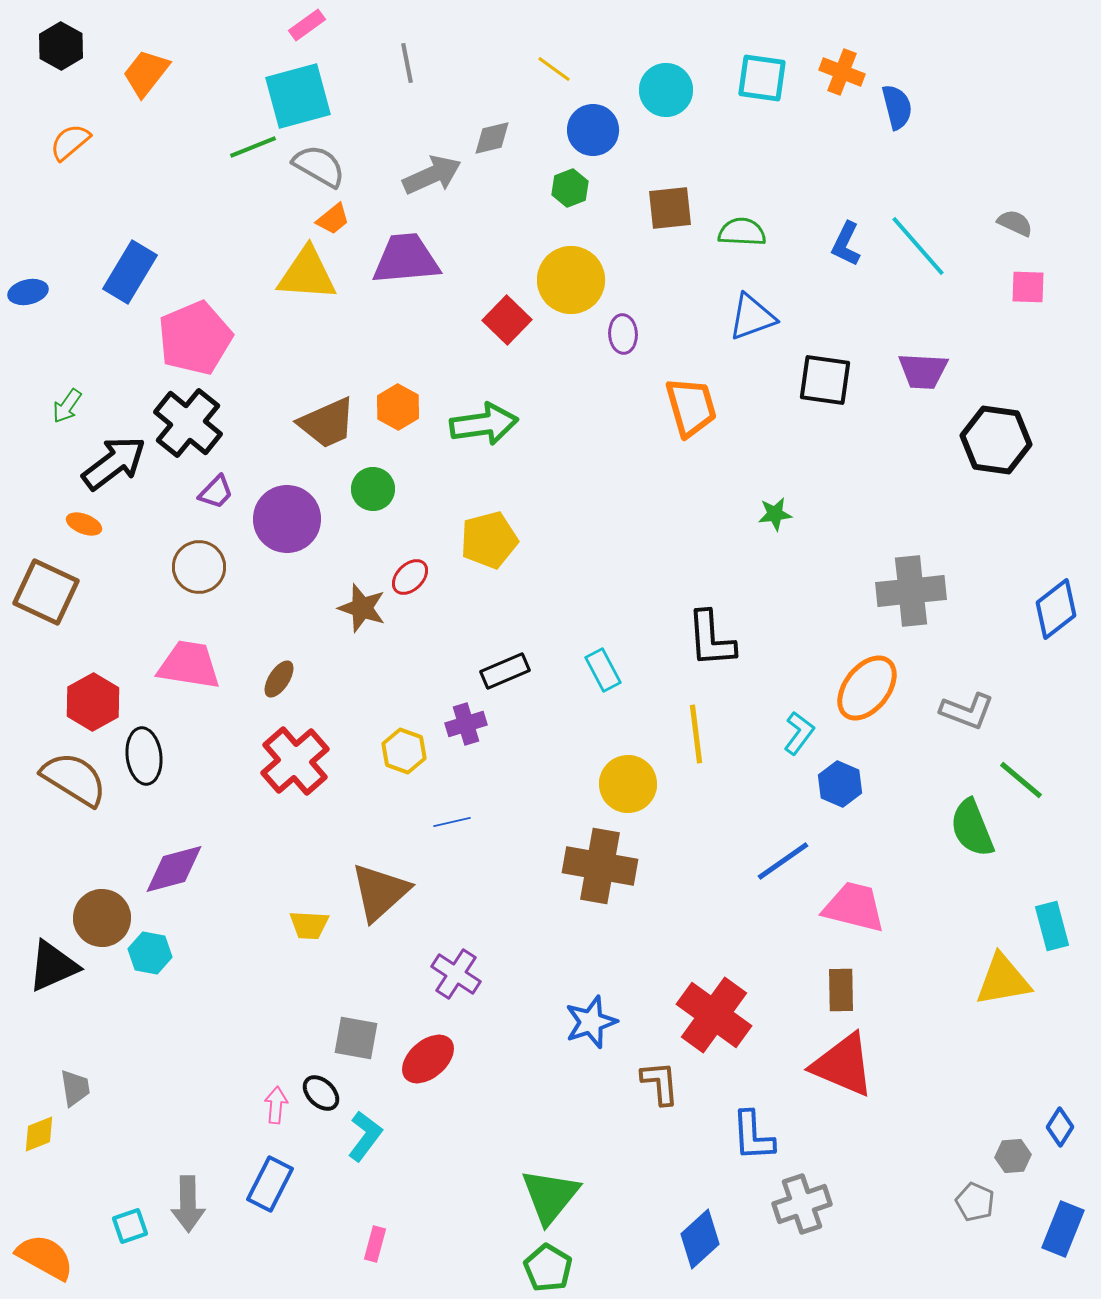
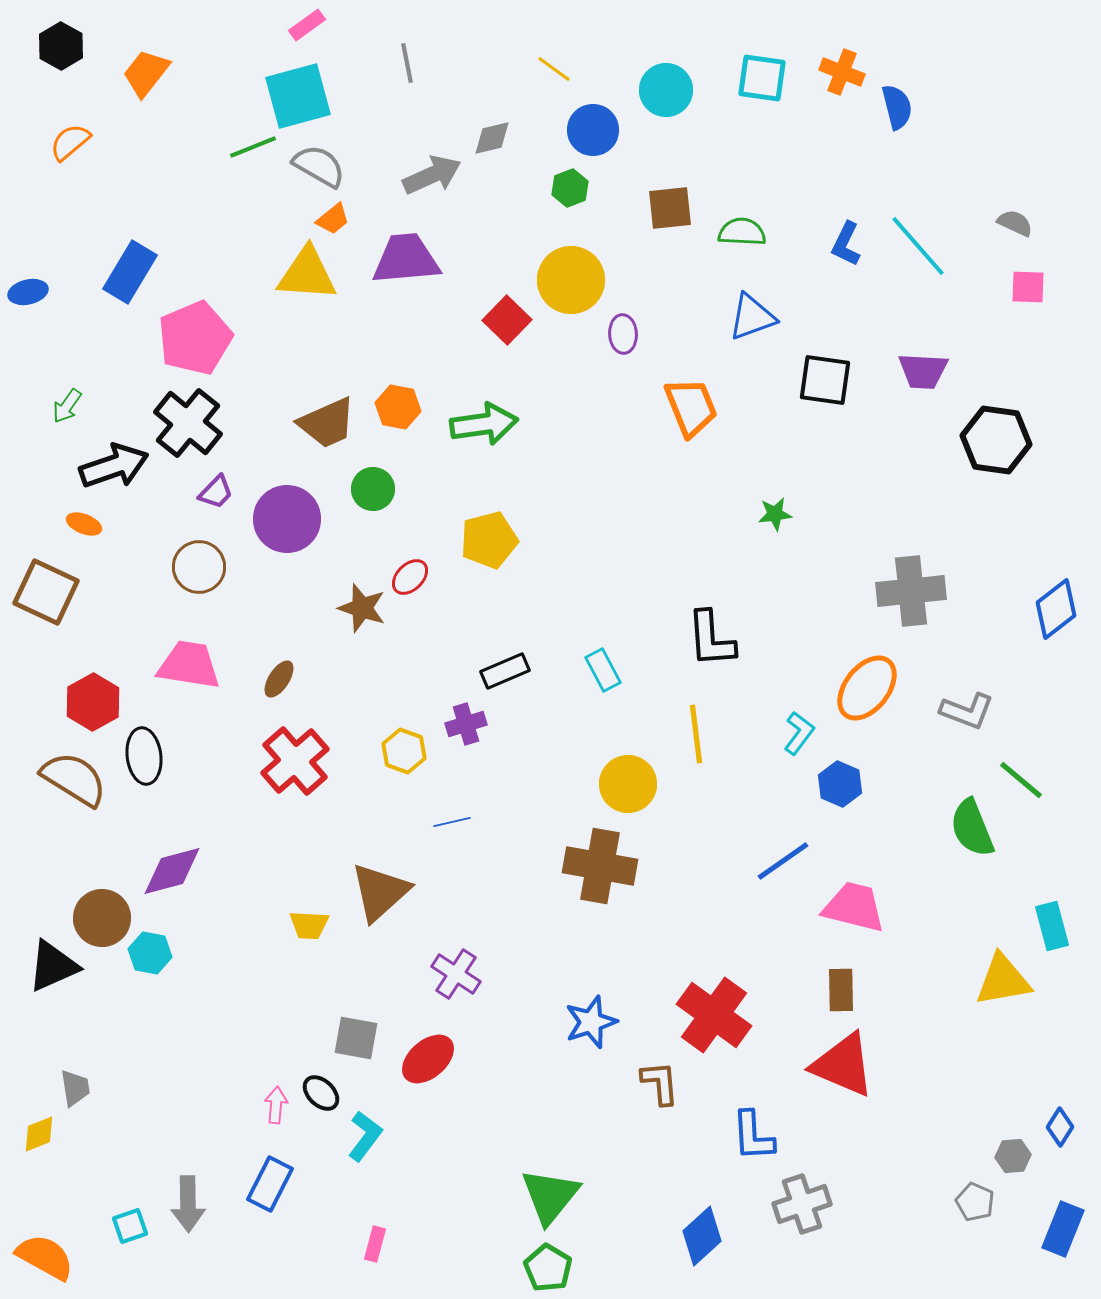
orange hexagon at (398, 407): rotated 18 degrees counterclockwise
orange trapezoid at (691, 407): rotated 6 degrees counterclockwise
black arrow at (114, 463): moved 3 px down; rotated 18 degrees clockwise
purple diamond at (174, 869): moved 2 px left, 2 px down
blue diamond at (700, 1239): moved 2 px right, 3 px up
